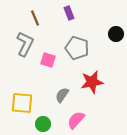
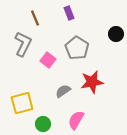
gray L-shape: moved 2 px left
gray pentagon: rotated 15 degrees clockwise
pink square: rotated 21 degrees clockwise
gray semicircle: moved 1 px right, 4 px up; rotated 21 degrees clockwise
yellow square: rotated 20 degrees counterclockwise
pink semicircle: rotated 12 degrees counterclockwise
